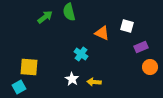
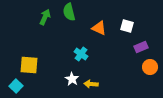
green arrow: rotated 28 degrees counterclockwise
orange triangle: moved 3 px left, 5 px up
yellow square: moved 2 px up
yellow arrow: moved 3 px left, 2 px down
cyan square: moved 3 px left, 1 px up; rotated 16 degrees counterclockwise
